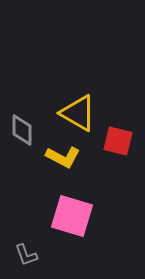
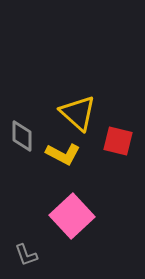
yellow triangle: rotated 12 degrees clockwise
gray diamond: moved 6 px down
yellow L-shape: moved 3 px up
pink square: rotated 30 degrees clockwise
